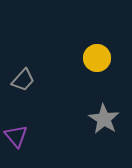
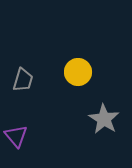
yellow circle: moved 19 px left, 14 px down
gray trapezoid: rotated 25 degrees counterclockwise
